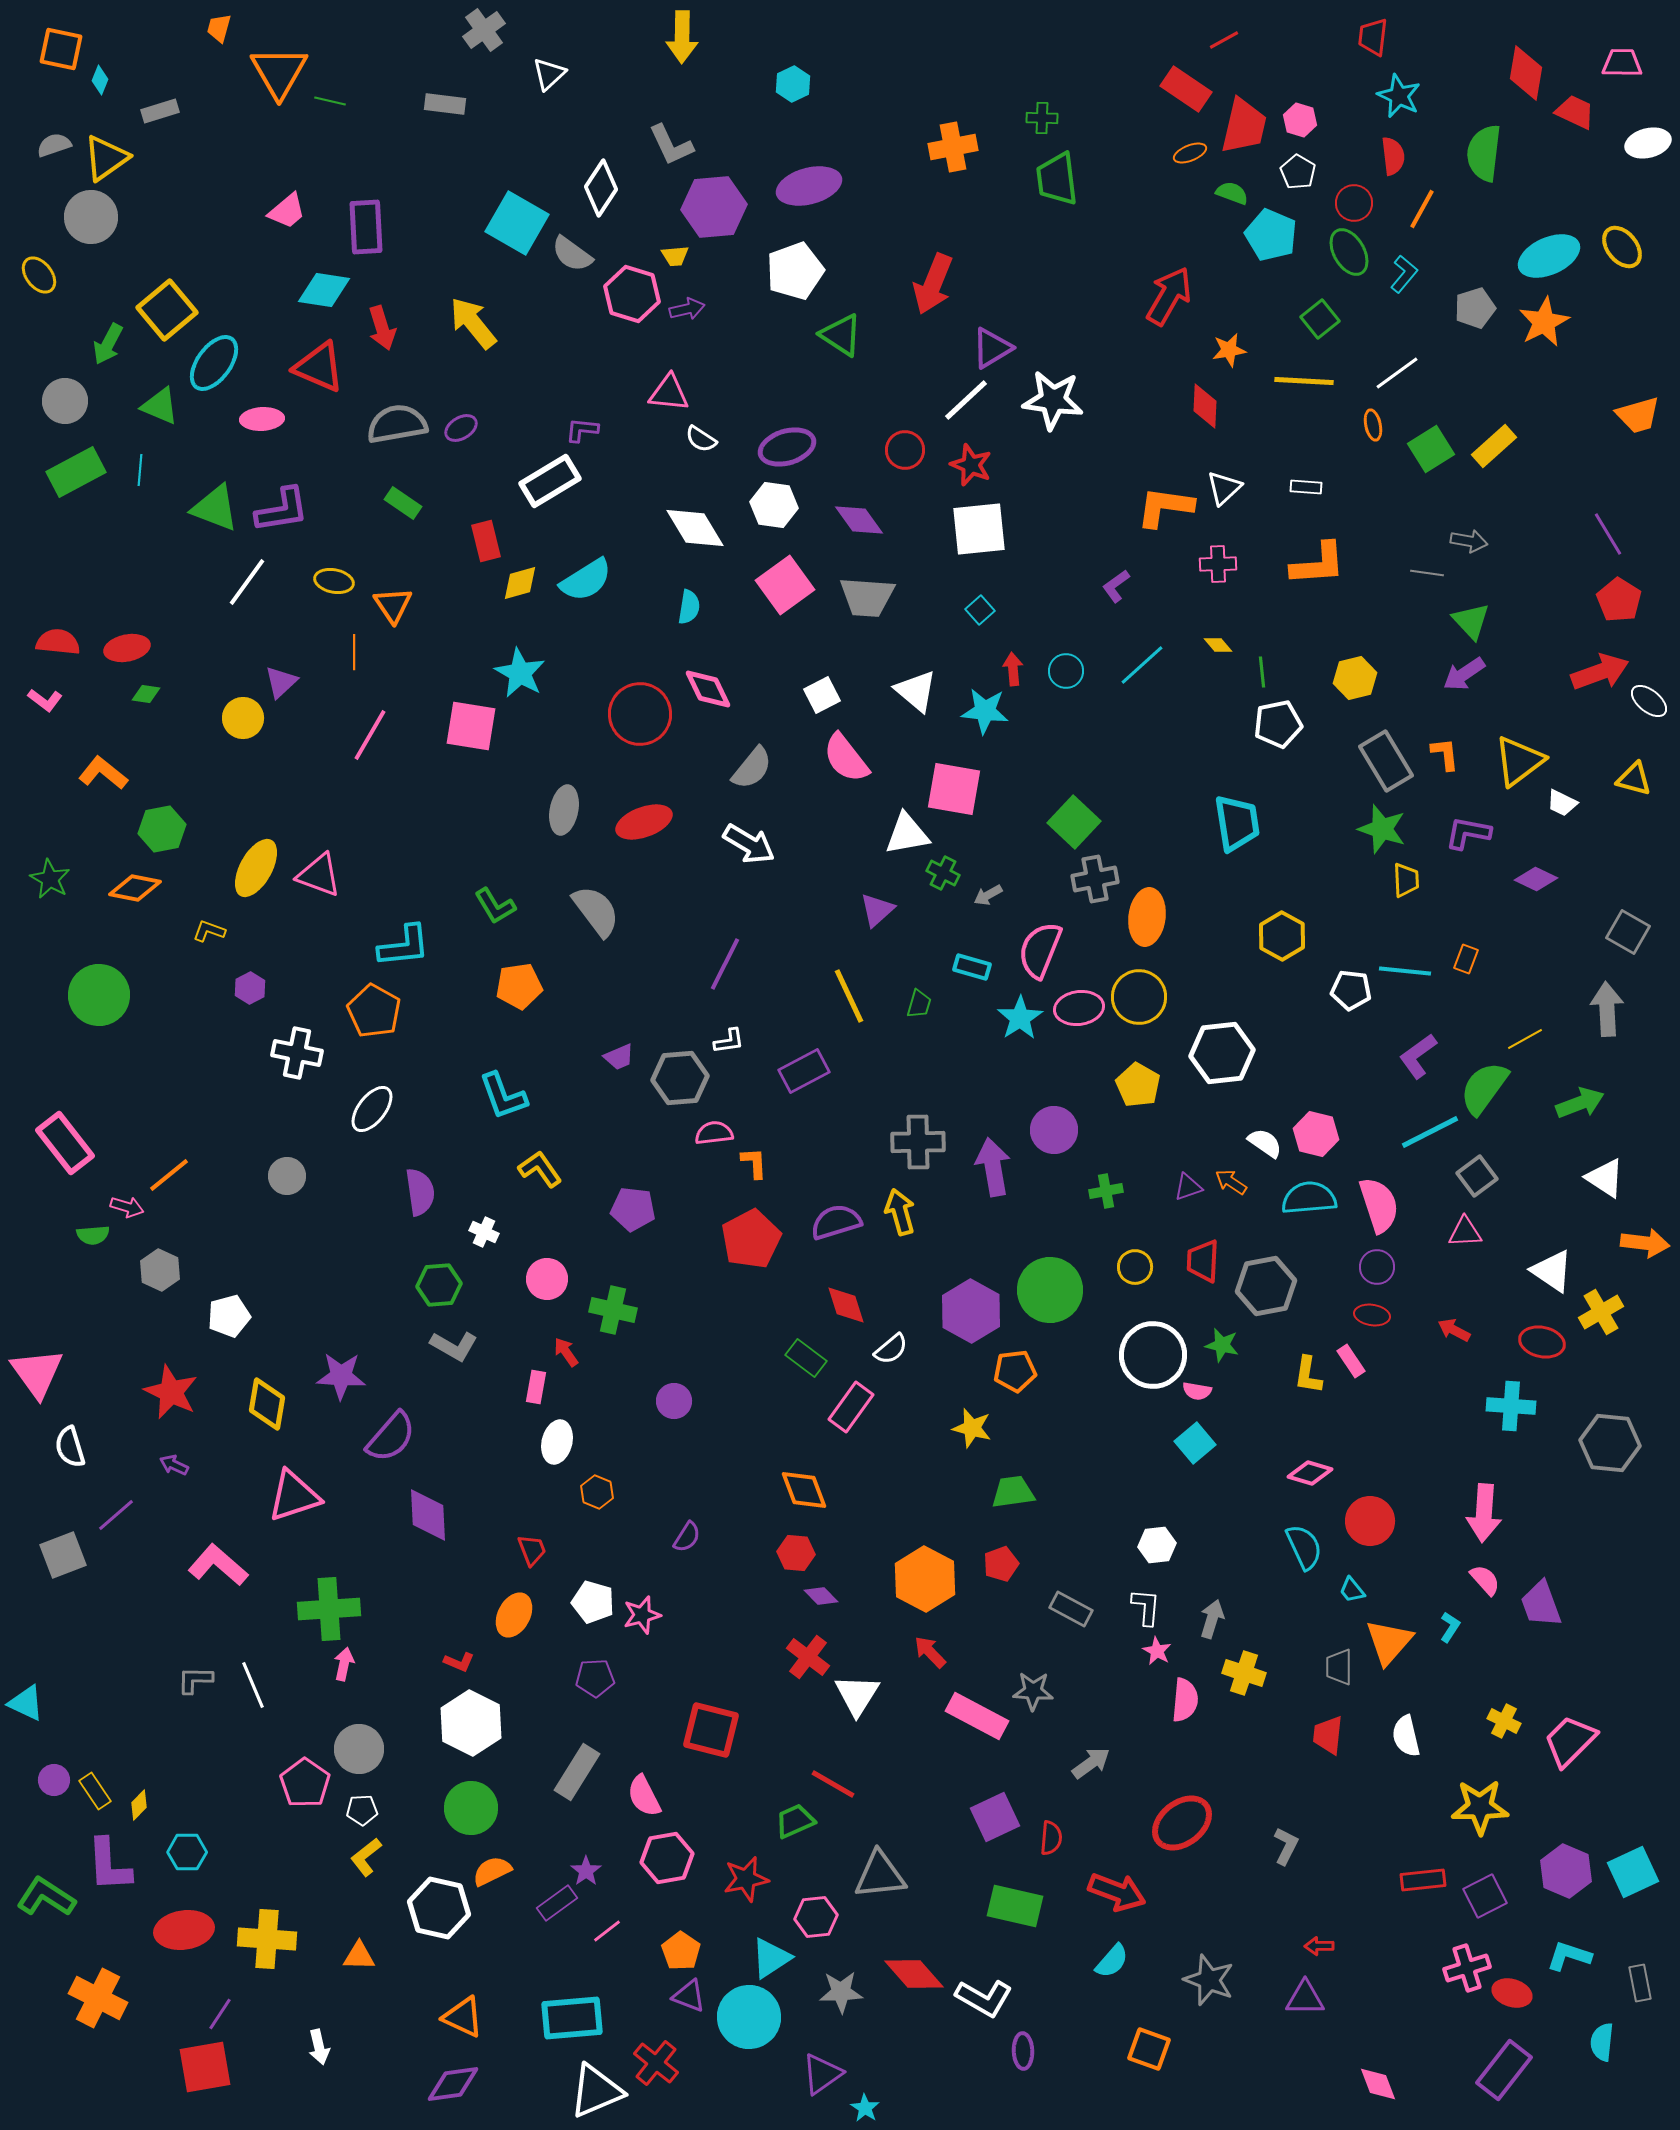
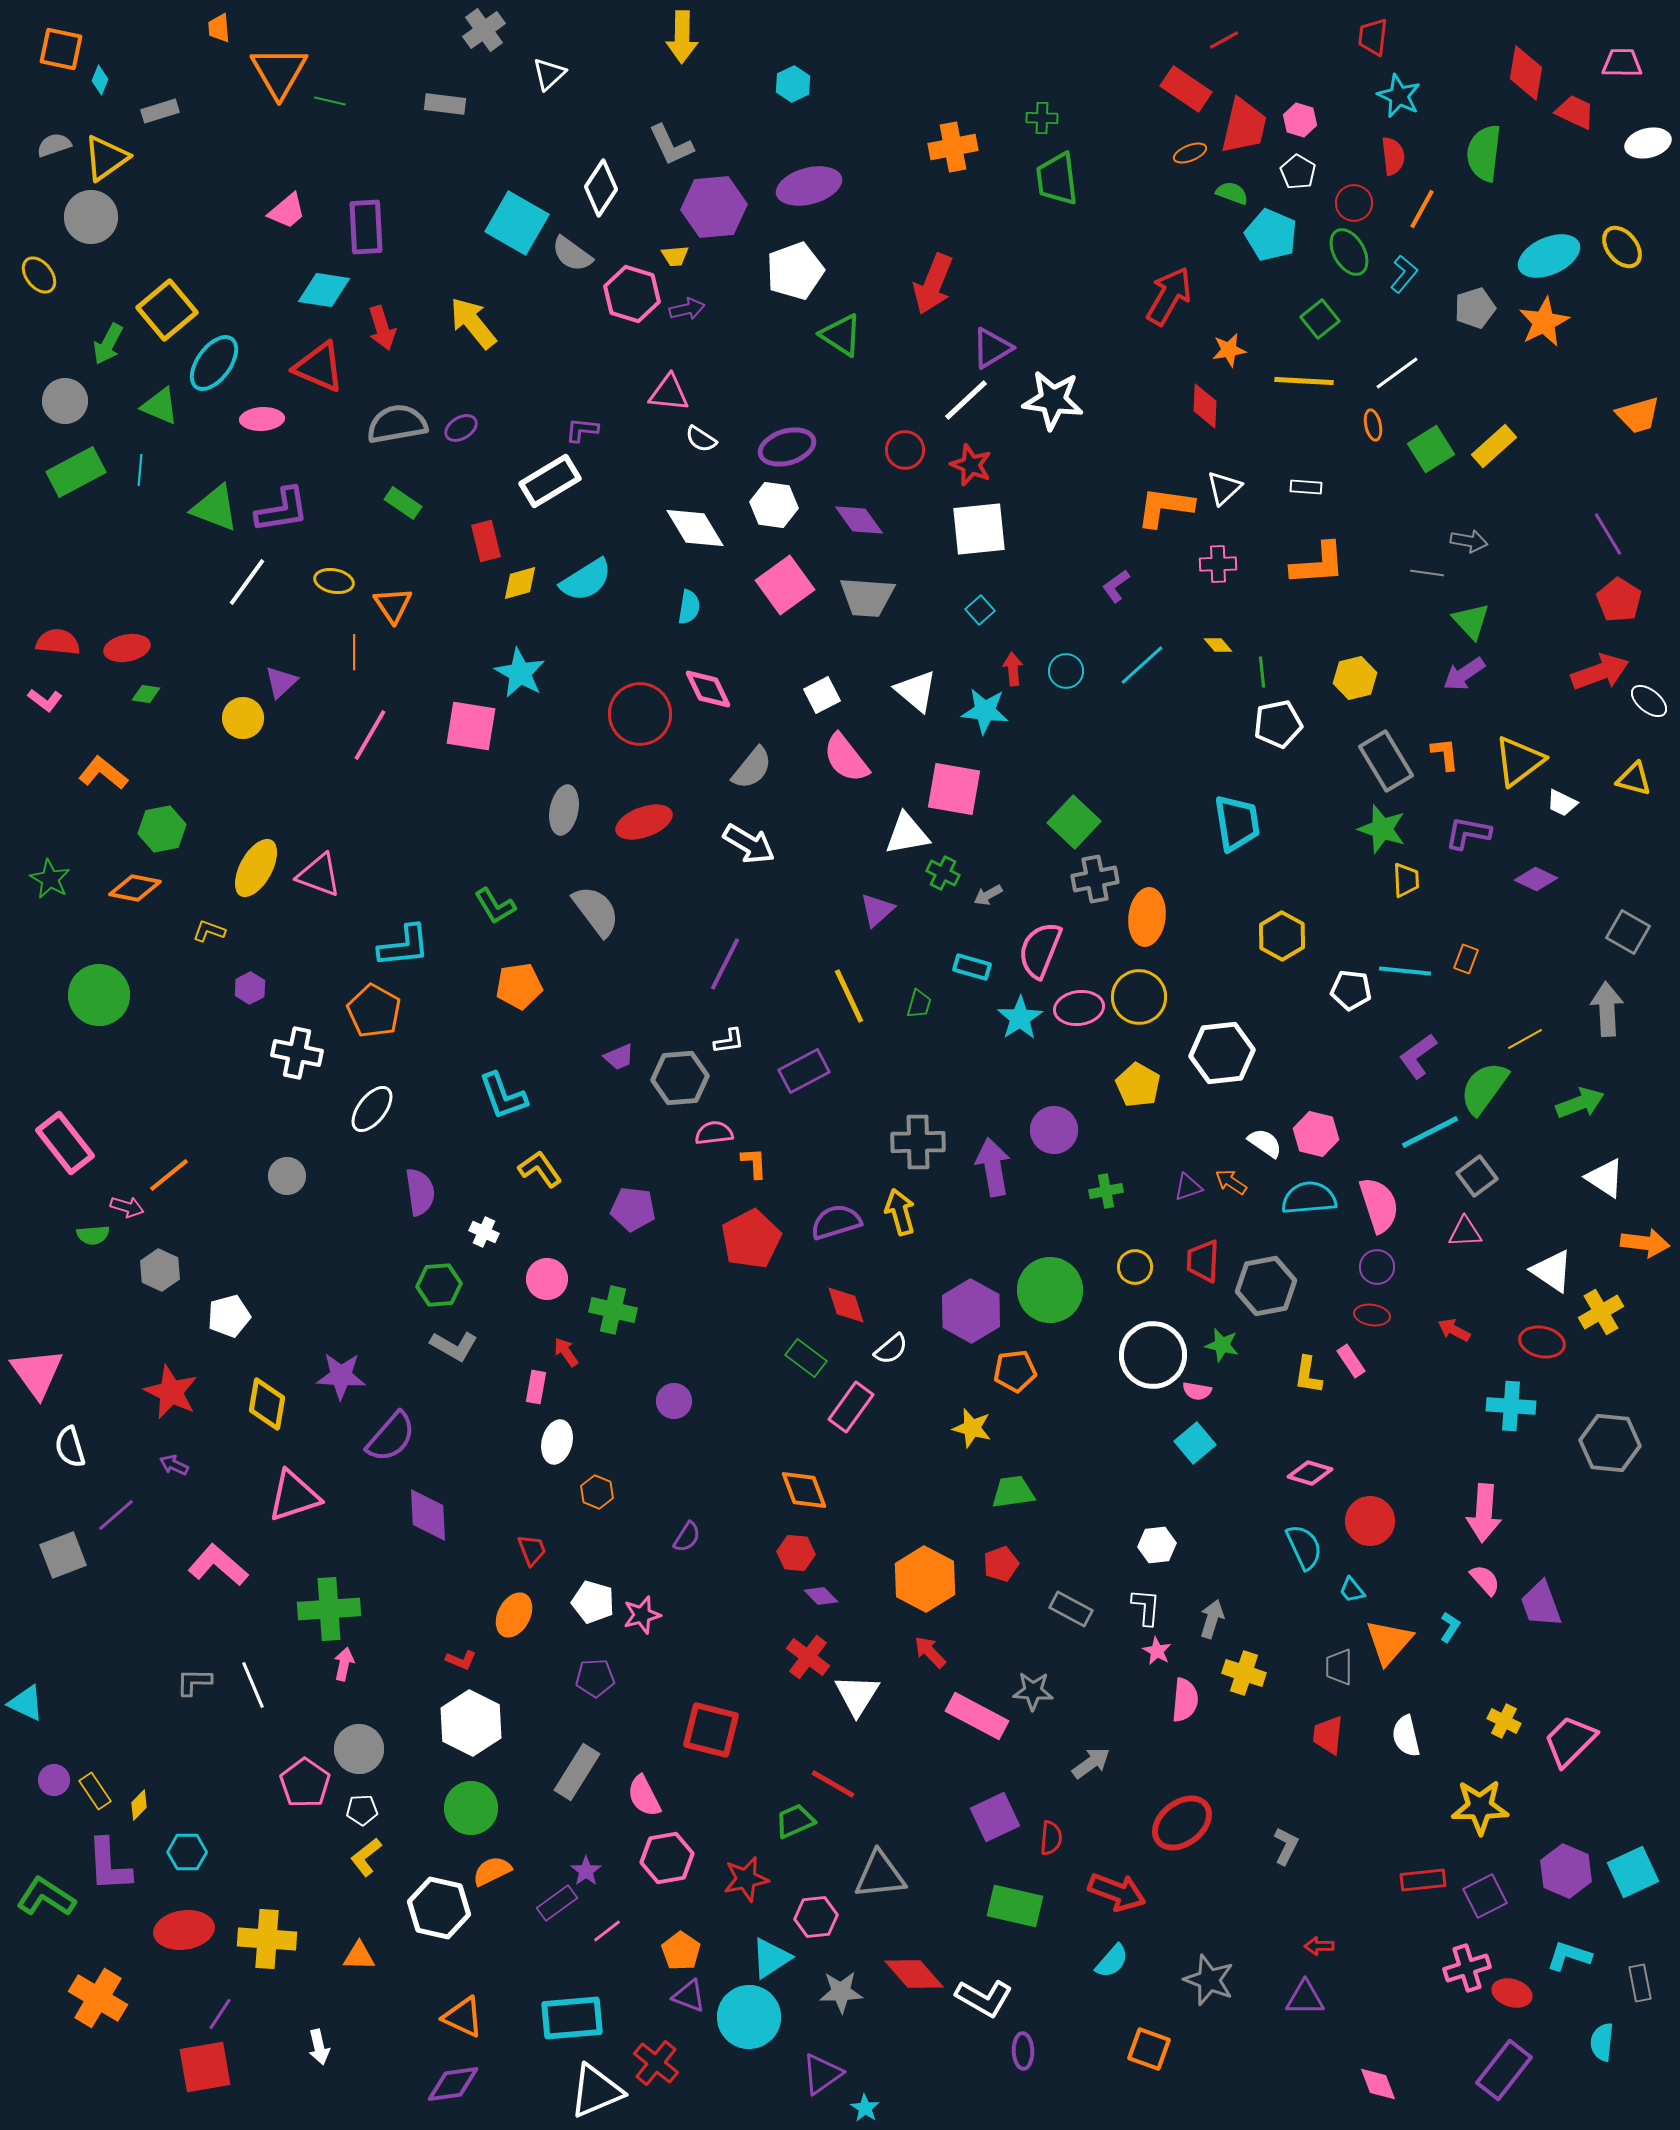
orange trapezoid at (219, 28): rotated 20 degrees counterclockwise
red L-shape at (459, 1662): moved 2 px right, 2 px up
gray L-shape at (195, 1680): moved 1 px left, 2 px down
orange cross at (98, 1998): rotated 4 degrees clockwise
